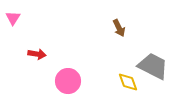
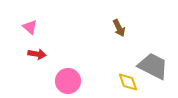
pink triangle: moved 17 px right, 9 px down; rotated 21 degrees counterclockwise
